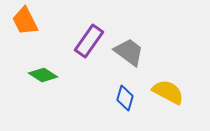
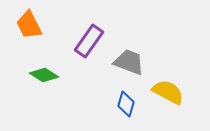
orange trapezoid: moved 4 px right, 4 px down
gray trapezoid: moved 10 px down; rotated 16 degrees counterclockwise
green diamond: moved 1 px right
blue diamond: moved 1 px right, 6 px down
